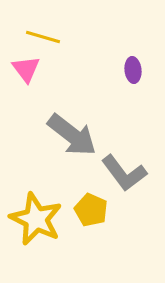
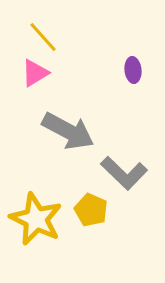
yellow line: rotated 32 degrees clockwise
pink triangle: moved 9 px right, 4 px down; rotated 36 degrees clockwise
gray arrow: moved 4 px left, 4 px up; rotated 10 degrees counterclockwise
gray L-shape: rotated 9 degrees counterclockwise
